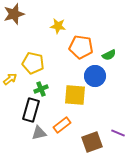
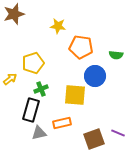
green semicircle: moved 7 px right; rotated 32 degrees clockwise
yellow pentagon: rotated 30 degrees counterclockwise
orange rectangle: moved 2 px up; rotated 24 degrees clockwise
brown square: moved 2 px right, 3 px up
